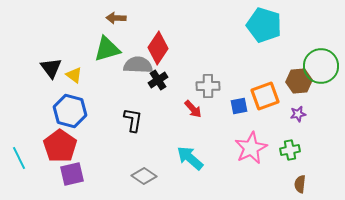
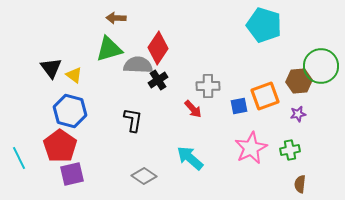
green triangle: moved 2 px right
